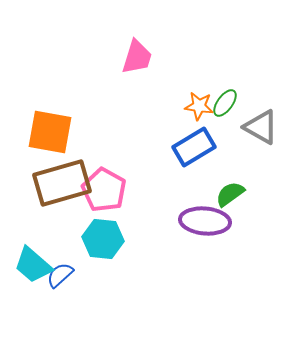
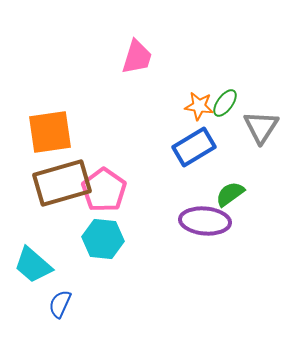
gray triangle: rotated 33 degrees clockwise
orange square: rotated 18 degrees counterclockwise
pink pentagon: rotated 6 degrees clockwise
blue semicircle: moved 29 px down; rotated 24 degrees counterclockwise
